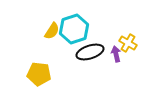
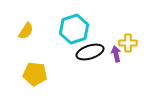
yellow semicircle: moved 26 px left
yellow cross: rotated 30 degrees counterclockwise
yellow pentagon: moved 4 px left
